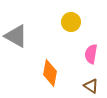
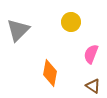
gray triangle: moved 2 px right, 6 px up; rotated 45 degrees clockwise
pink semicircle: rotated 12 degrees clockwise
brown triangle: moved 2 px right
